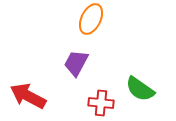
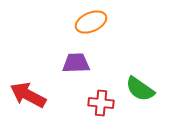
orange ellipse: moved 3 px down; rotated 40 degrees clockwise
purple trapezoid: rotated 60 degrees clockwise
red arrow: moved 1 px up
